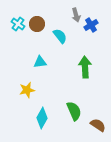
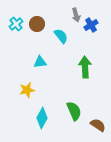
cyan cross: moved 2 px left; rotated 16 degrees clockwise
cyan semicircle: moved 1 px right
